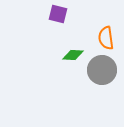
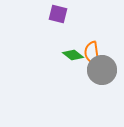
orange semicircle: moved 14 px left, 15 px down
green diamond: rotated 35 degrees clockwise
